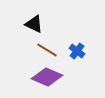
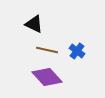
brown line: rotated 20 degrees counterclockwise
purple diamond: rotated 24 degrees clockwise
